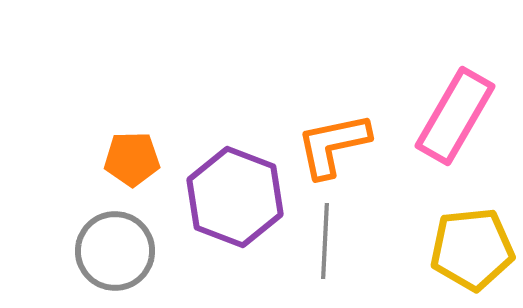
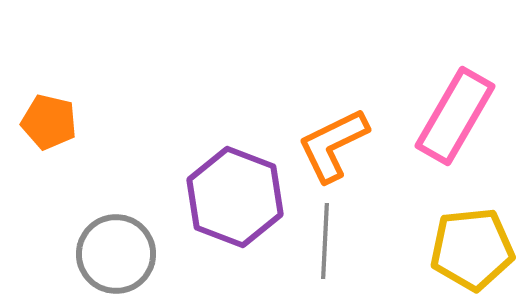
orange L-shape: rotated 14 degrees counterclockwise
orange pentagon: moved 83 px left, 37 px up; rotated 14 degrees clockwise
gray circle: moved 1 px right, 3 px down
